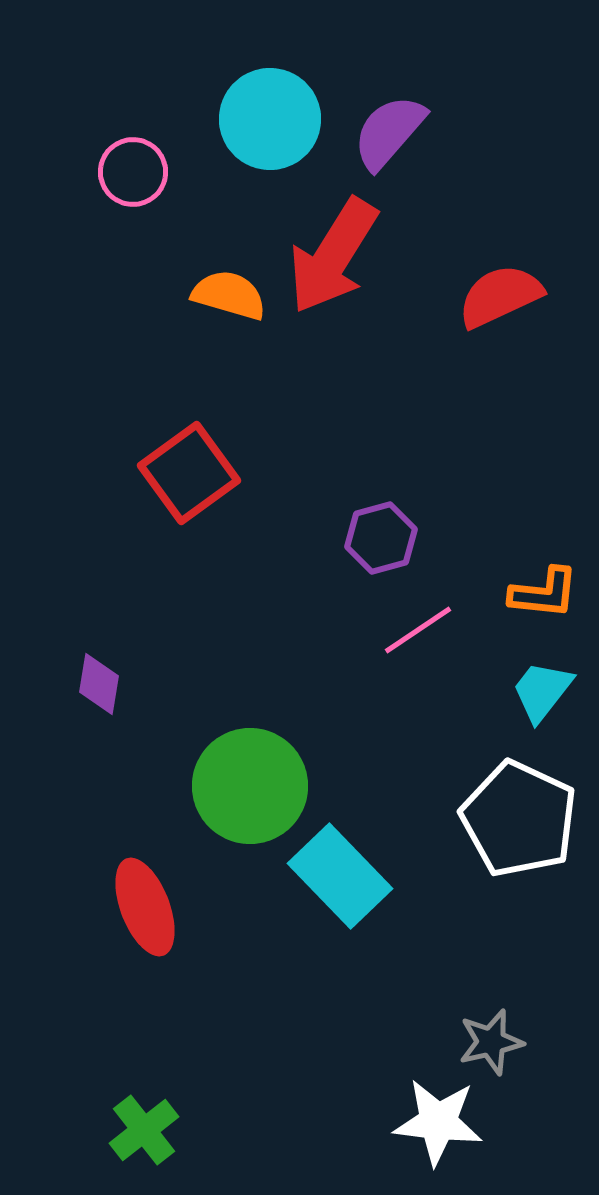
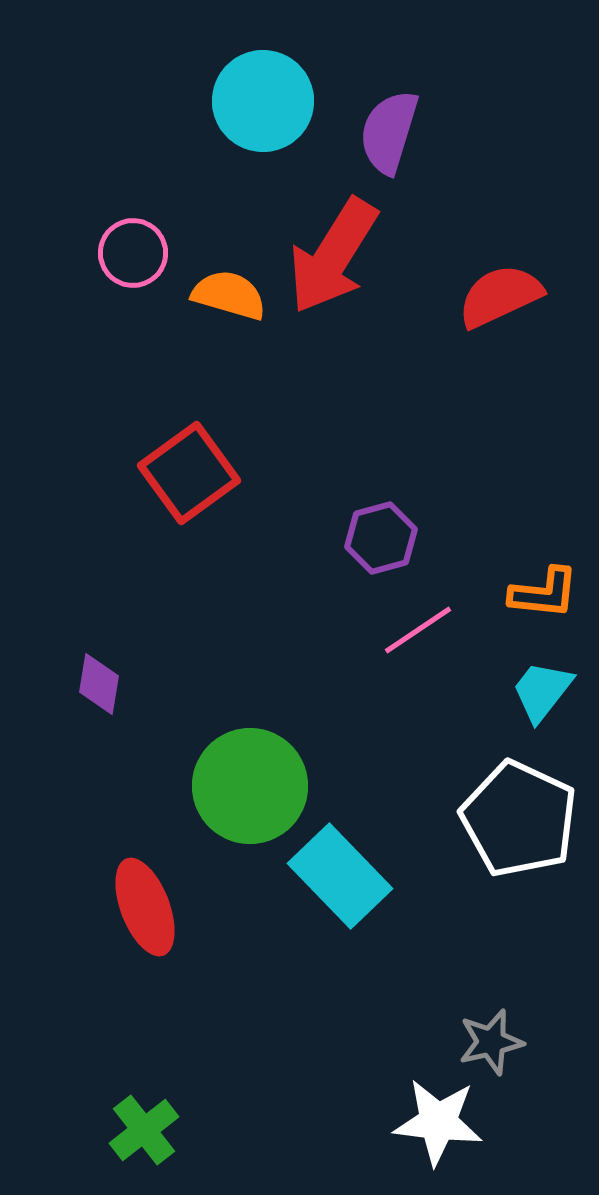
cyan circle: moved 7 px left, 18 px up
purple semicircle: rotated 24 degrees counterclockwise
pink circle: moved 81 px down
